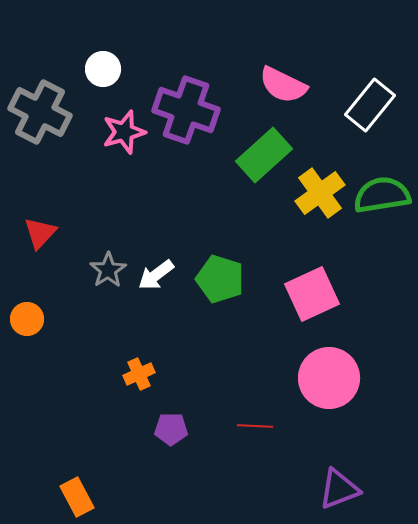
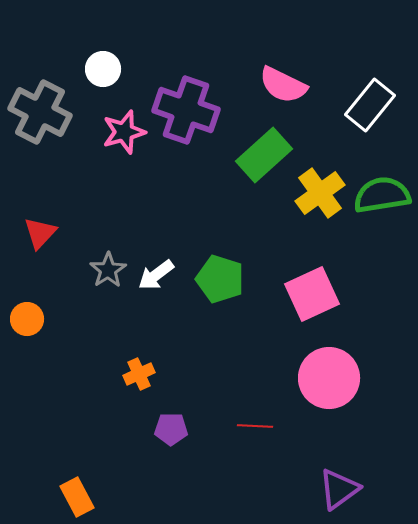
purple triangle: rotated 15 degrees counterclockwise
